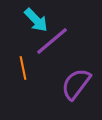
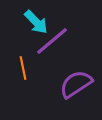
cyan arrow: moved 2 px down
purple semicircle: rotated 20 degrees clockwise
